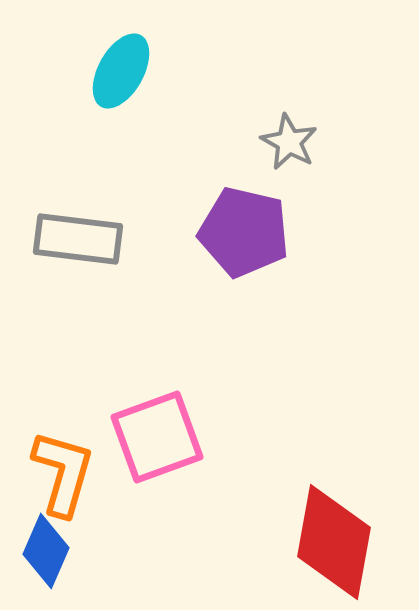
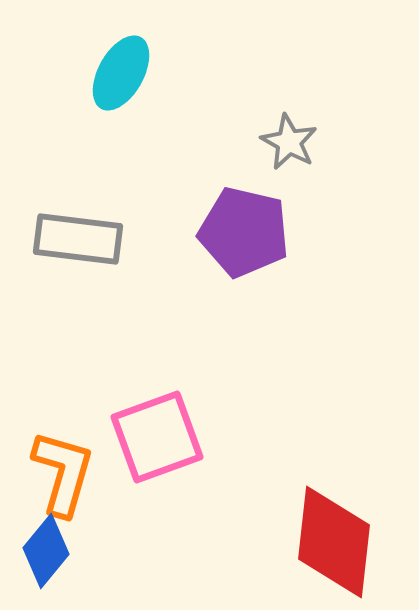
cyan ellipse: moved 2 px down
red diamond: rotated 4 degrees counterclockwise
blue diamond: rotated 16 degrees clockwise
